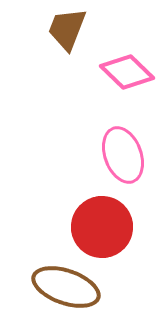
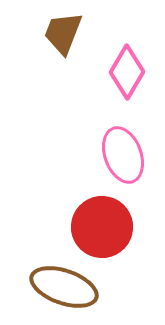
brown trapezoid: moved 4 px left, 4 px down
pink diamond: rotated 76 degrees clockwise
brown ellipse: moved 2 px left
